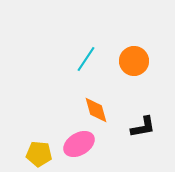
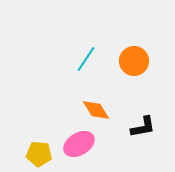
orange diamond: rotated 16 degrees counterclockwise
